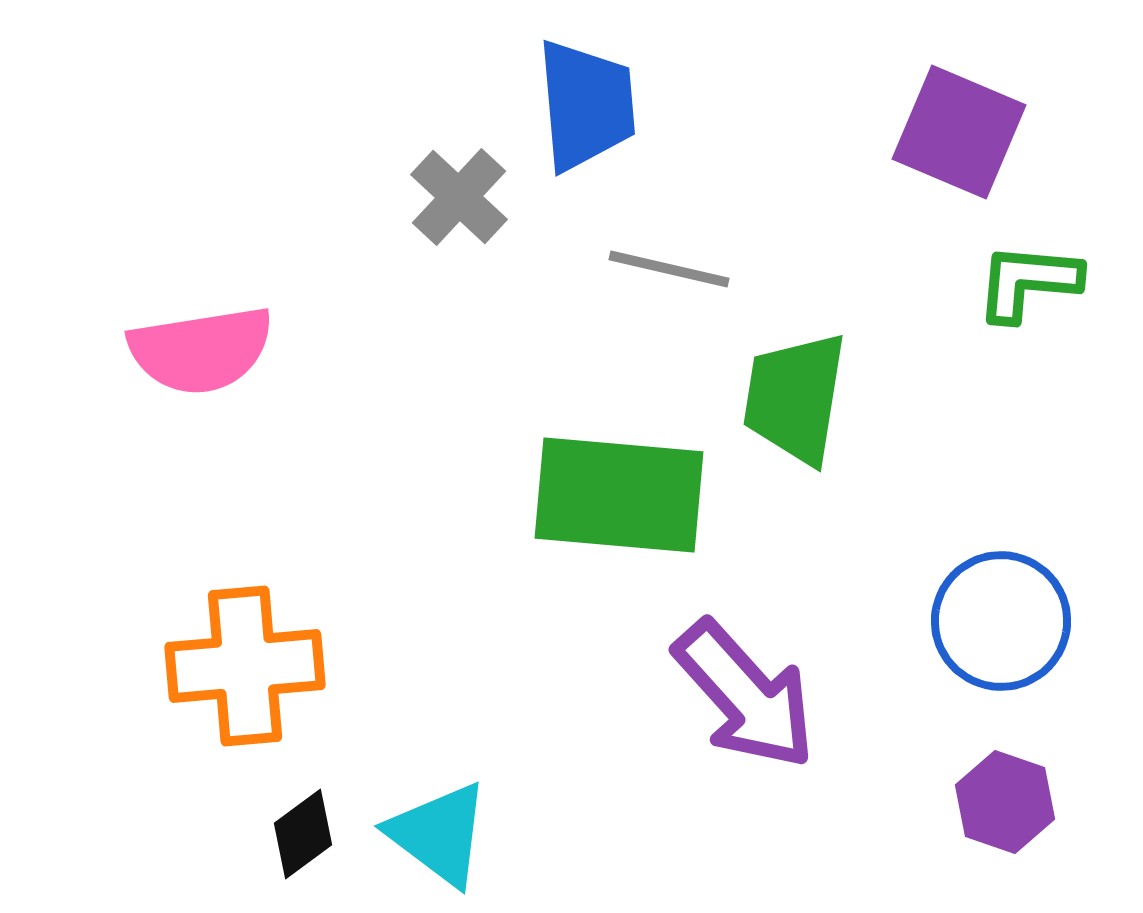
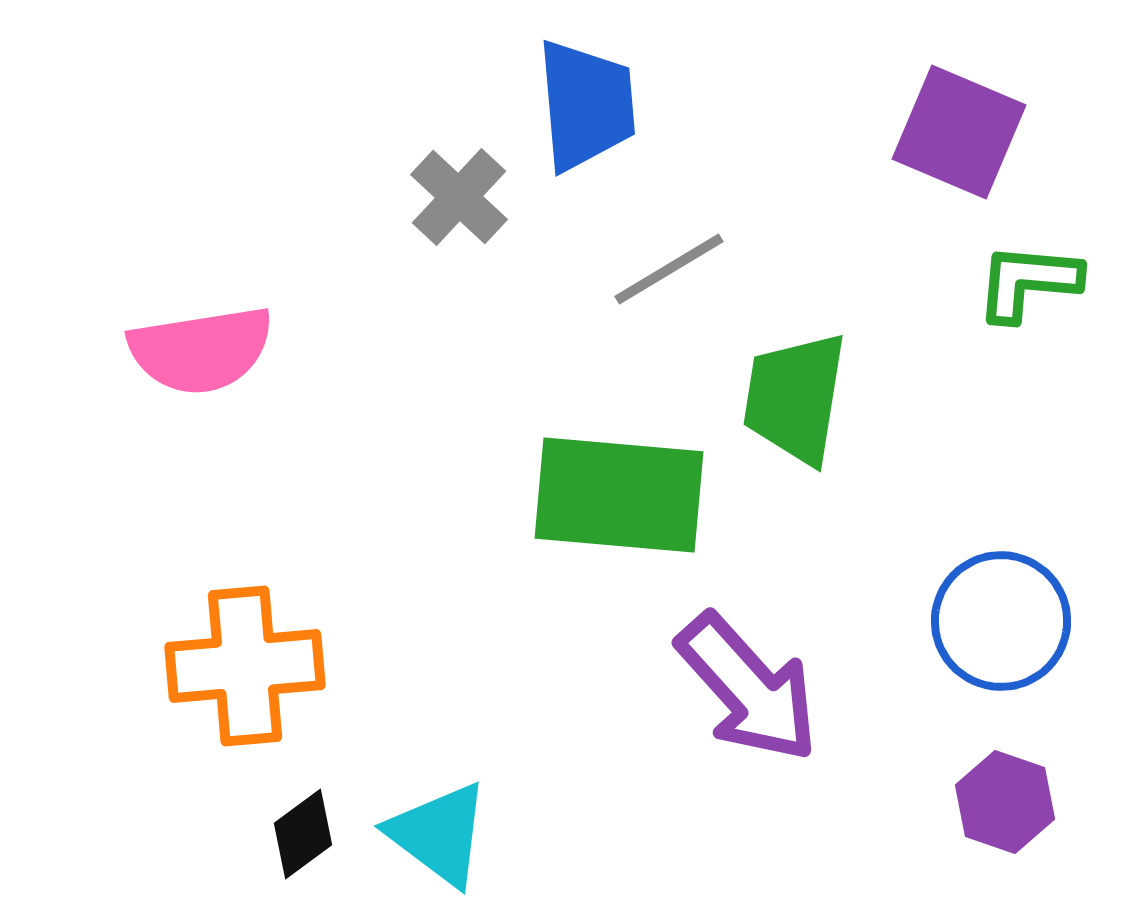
gray line: rotated 44 degrees counterclockwise
purple arrow: moved 3 px right, 7 px up
